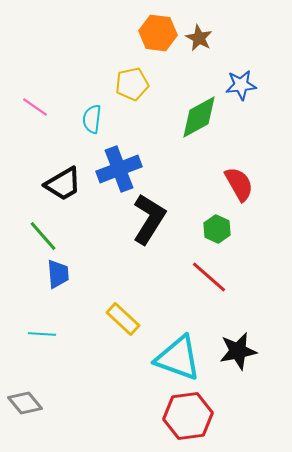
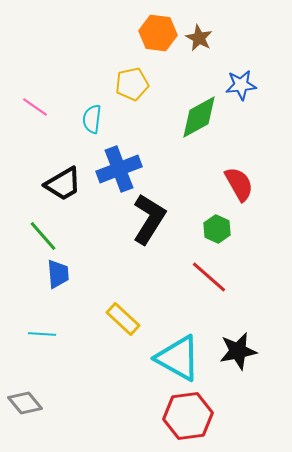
cyan triangle: rotated 9 degrees clockwise
